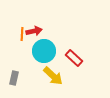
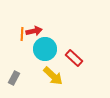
cyan circle: moved 1 px right, 2 px up
gray rectangle: rotated 16 degrees clockwise
